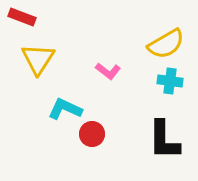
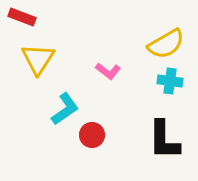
cyan L-shape: rotated 120 degrees clockwise
red circle: moved 1 px down
